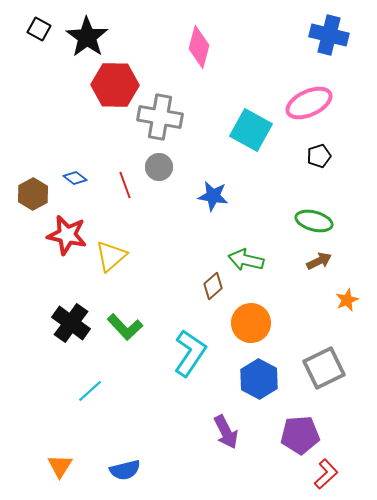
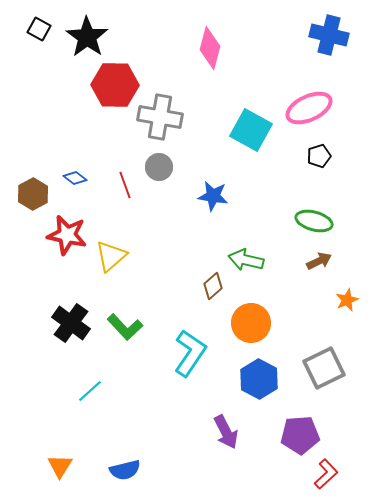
pink diamond: moved 11 px right, 1 px down
pink ellipse: moved 5 px down
